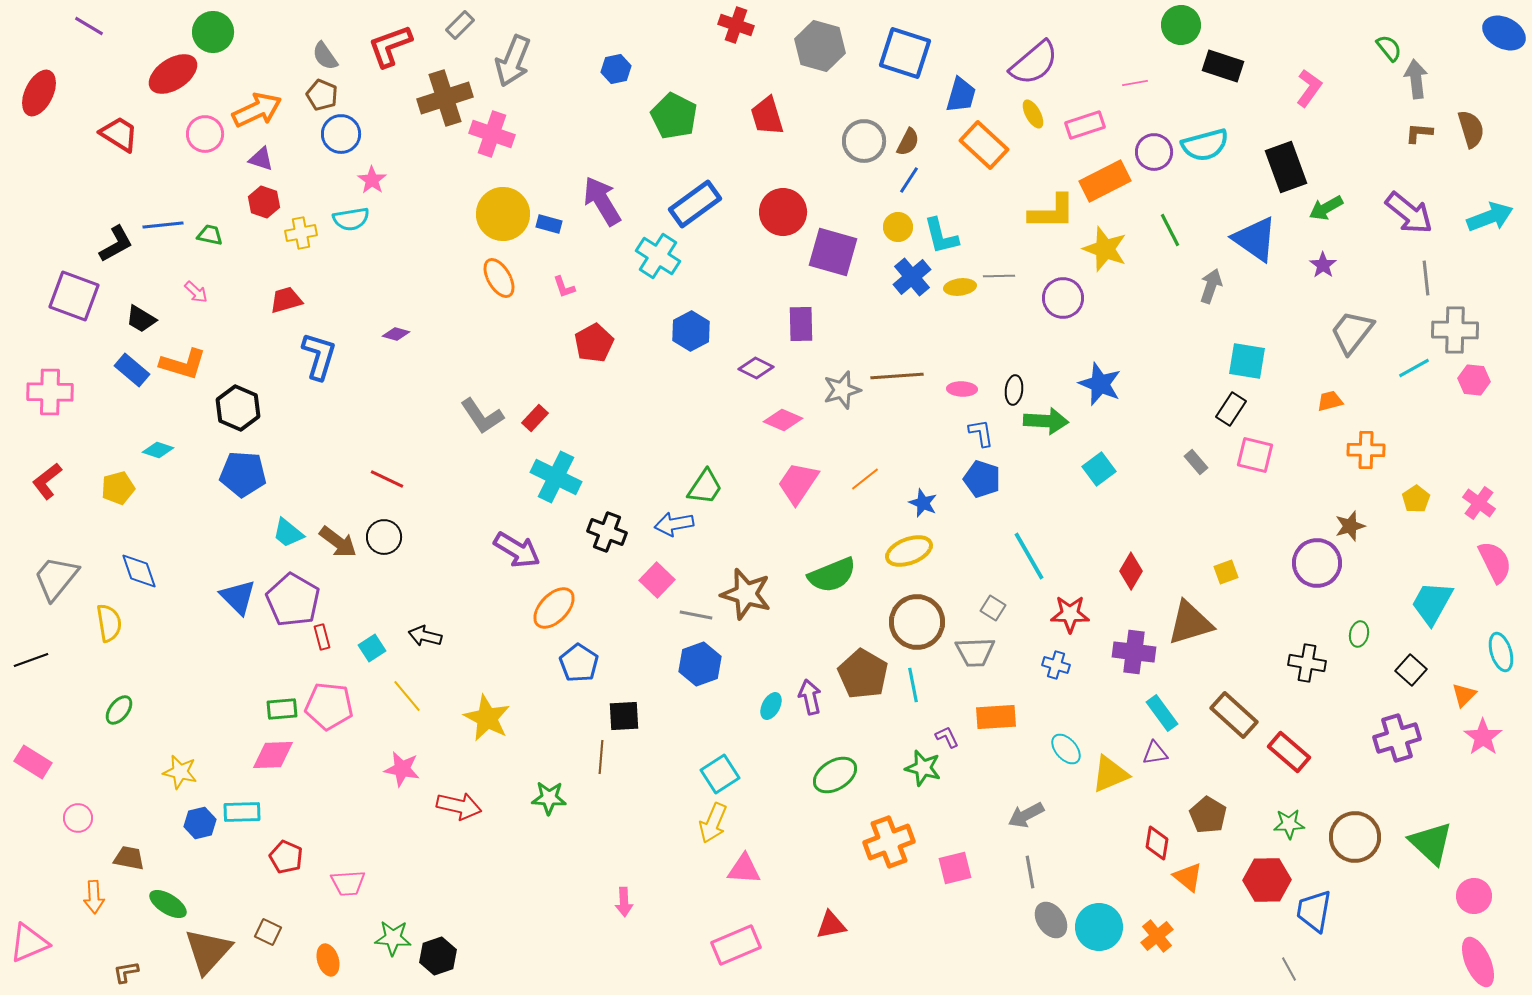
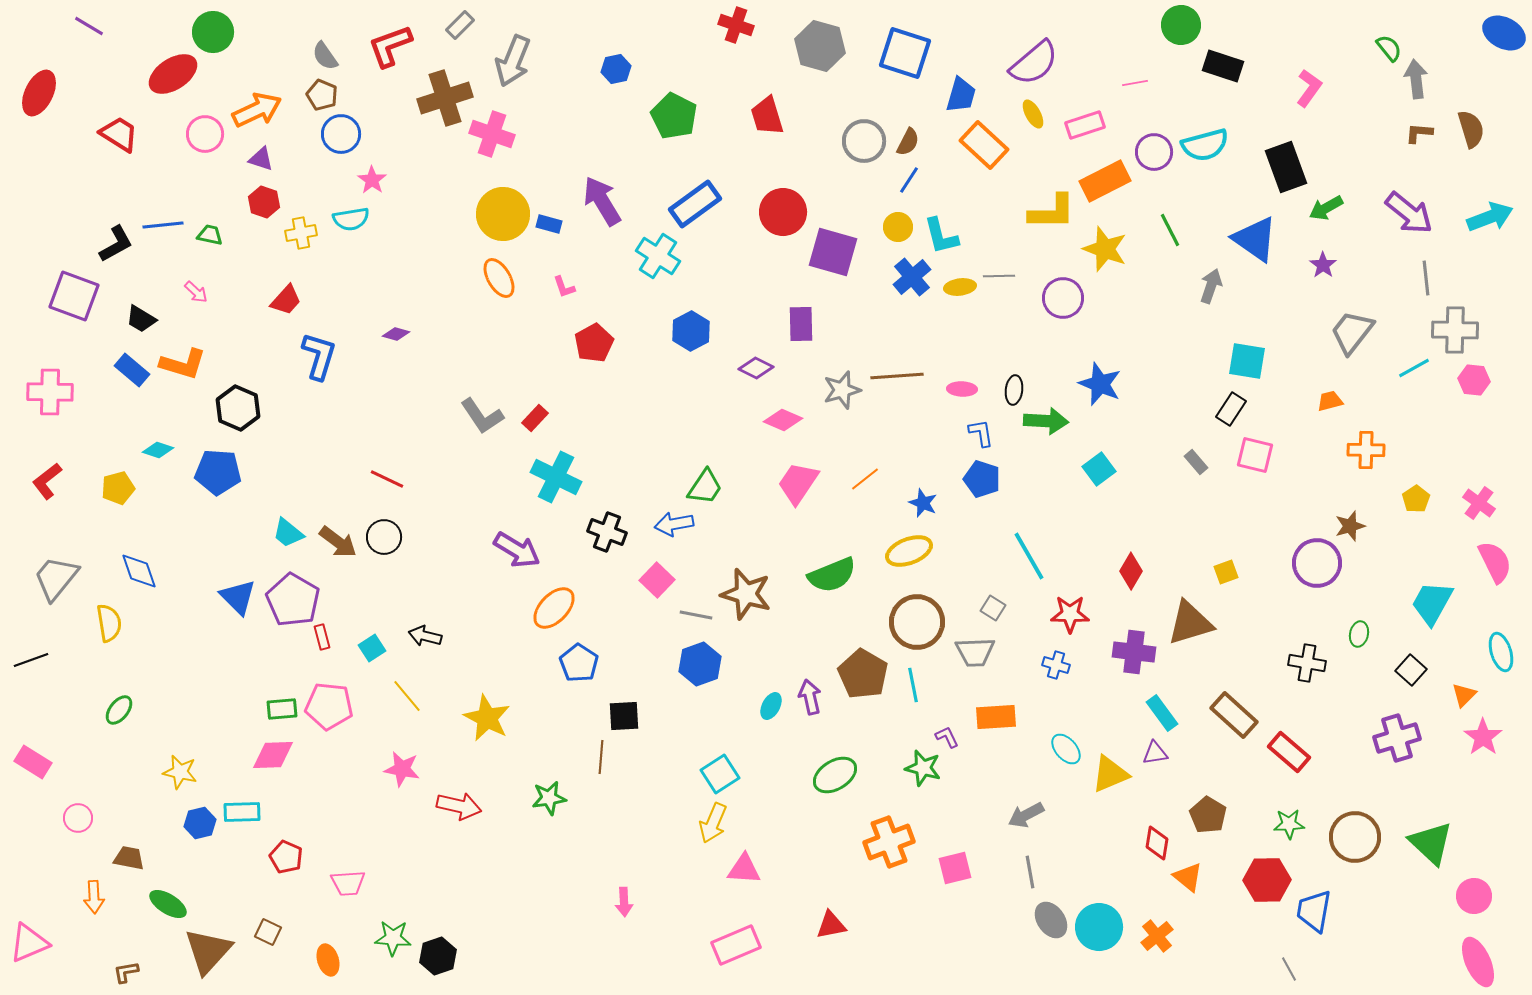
red trapezoid at (286, 300): rotated 148 degrees clockwise
blue pentagon at (243, 474): moved 25 px left, 2 px up
green star at (549, 798): rotated 12 degrees counterclockwise
